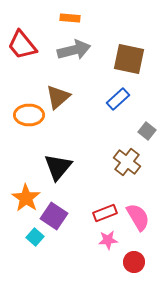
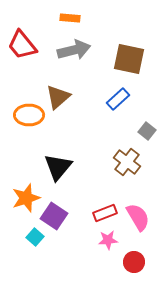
orange star: rotated 20 degrees clockwise
